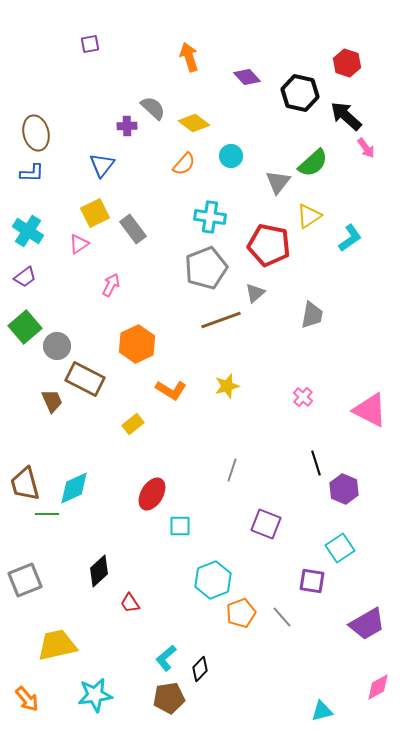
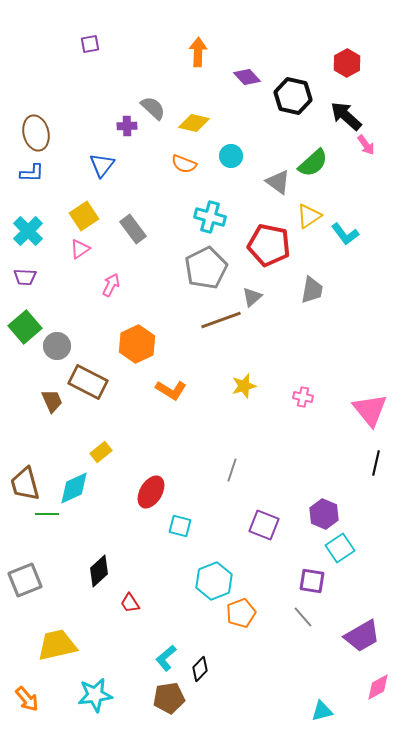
orange arrow at (189, 57): moved 9 px right, 5 px up; rotated 20 degrees clockwise
red hexagon at (347, 63): rotated 12 degrees clockwise
black hexagon at (300, 93): moved 7 px left, 3 px down
yellow diamond at (194, 123): rotated 24 degrees counterclockwise
pink arrow at (366, 148): moved 3 px up
orange semicircle at (184, 164): rotated 70 degrees clockwise
gray triangle at (278, 182): rotated 32 degrees counterclockwise
yellow square at (95, 213): moved 11 px left, 3 px down; rotated 8 degrees counterclockwise
cyan cross at (210, 217): rotated 8 degrees clockwise
cyan cross at (28, 231): rotated 12 degrees clockwise
cyan L-shape at (350, 238): moved 5 px left, 4 px up; rotated 88 degrees clockwise
pink triangle at (79, 244): moved 1 px right, 5 px down
gray pentagon at (206, 268): rotated 6 degrees counterclockwise
purple trapezoid at (25, 277): rotated 40 degrees clockwise
gray triangle at (255, 293): moved 3 px left, 4 px down
gray trapezoid at (312, 315): moved 25 px up
brown rectangle at (85, 379): moved 3 px right, 3 px down
yellow star at (227, 386): moved 17 px right
pink cross at (303, 397): rotated 30 degrees counterclockwise
pink triangle at (370, 410): rotated 24 degrees clockwise
yellow rectangle at (133, 424): moved 32 px left, 28 px down
black line at (316, 463): moved 60 px right; rotated 30 degrees clockwise
purple hexagon at (344, 489): moved 20 px left, 25 px down
red ellipse at (152, 494): moved 1 px left, 2 px up
purple square at (266, 524): moved 2 px left, 1 px down
cyan square at (180, 526): rotated 15 degrees clockwise
cyan hexagon at (213, 580): moved 1 px right, 1 px down
gray line at (282, 617): moved 21 px right
purple trapezoid at (367, 624): moved 5 px left, 12 px down
